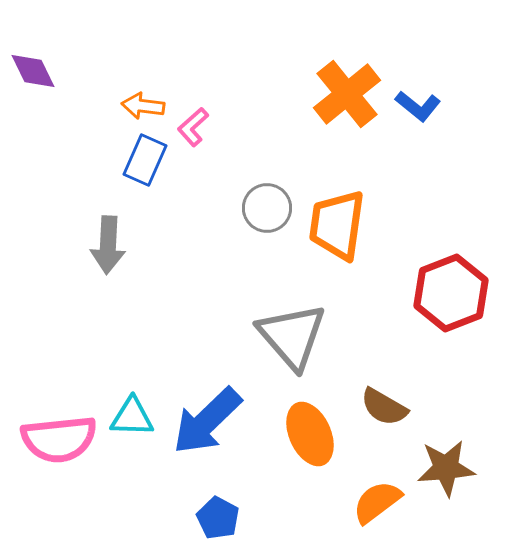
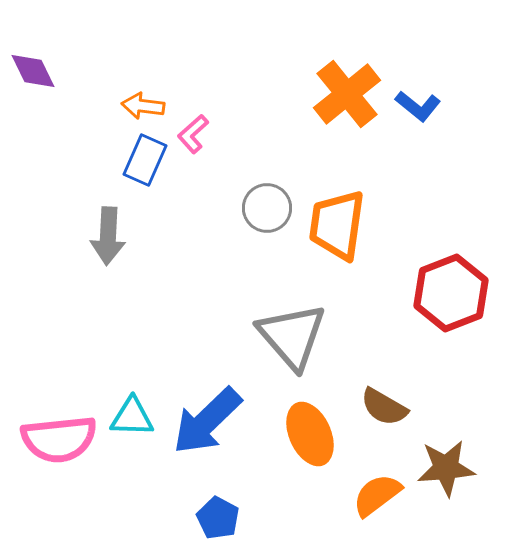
pink L-shape: moved 7 px down
gray arrow: moved 9 px up
orange semicircle: moved 7 px up
